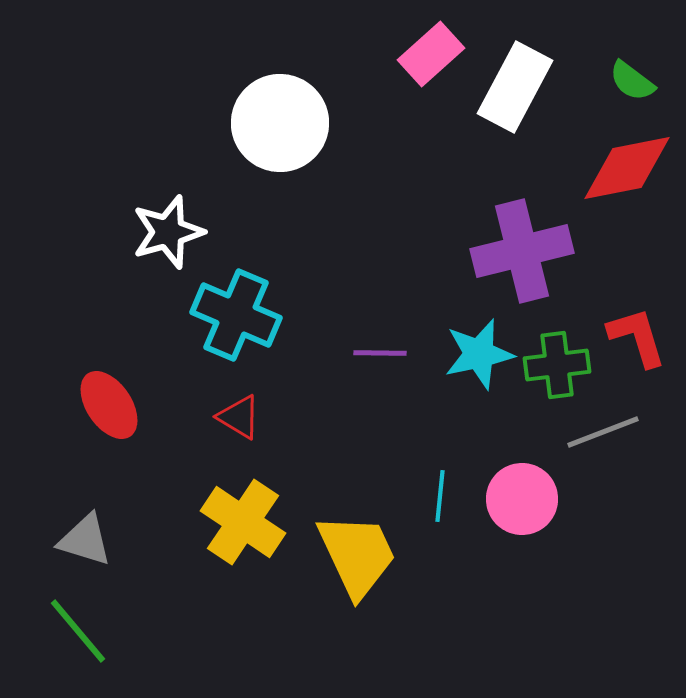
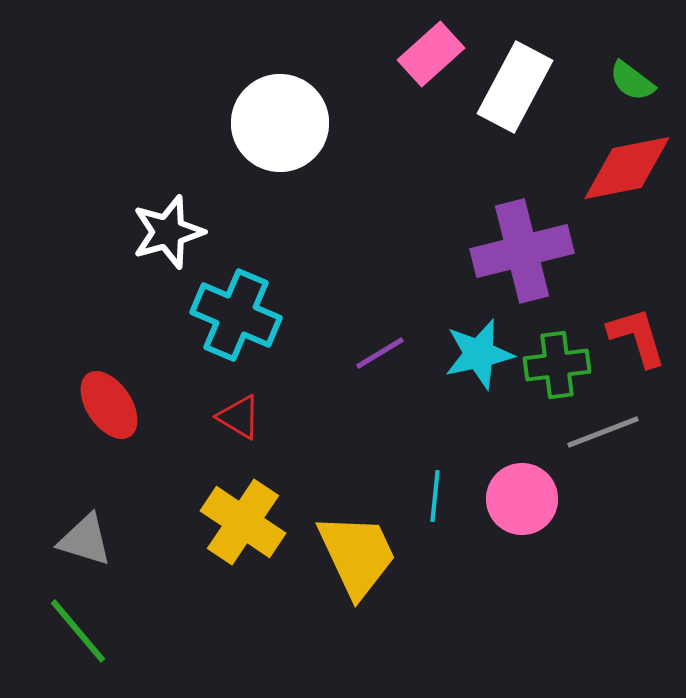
purple line: rotated 32 degrees counterclockwise
cyan line: moved 5 px left
